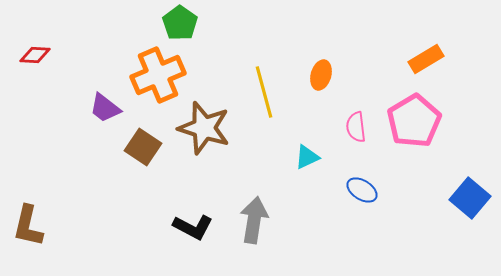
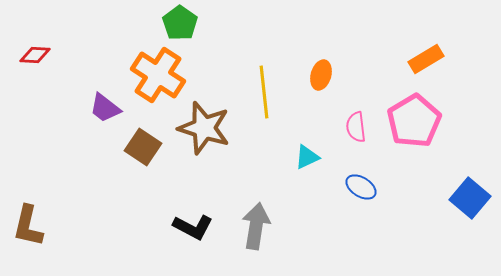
orange cross: rotated 34 degrees counterclockwise
yellow line: rotated 9 degrees clockwise
blue ellipse: moved 1 px left, 3 px up
gray arrow: moved 2 px right, 6 px down
